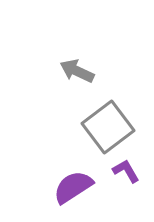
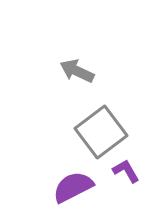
gray square: moved 7 px left, 5 px down
purple semicircle: rotated 6 degrees clockwise
